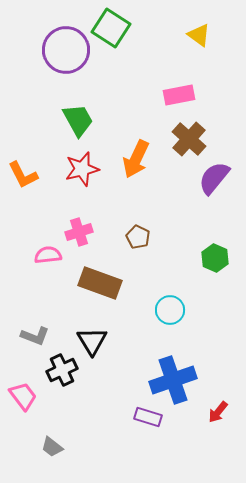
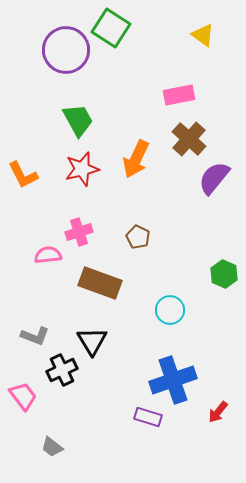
yellow triangle: moved 4 px right
green hexagon: moved 9 px right, 16 px down
